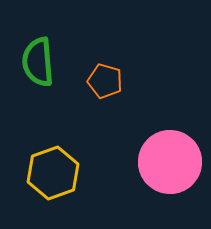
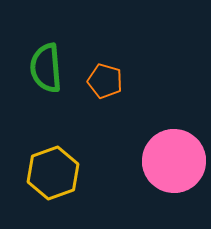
green semicircle: moved 8 px right, 6 px down
pink circle: moved 4 px right, 1 px up
